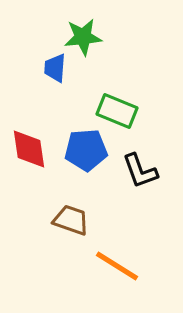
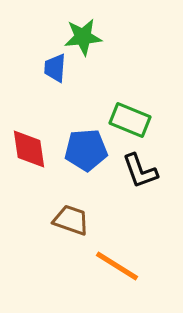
green rectangle: moved 13 px right, 9 px down
